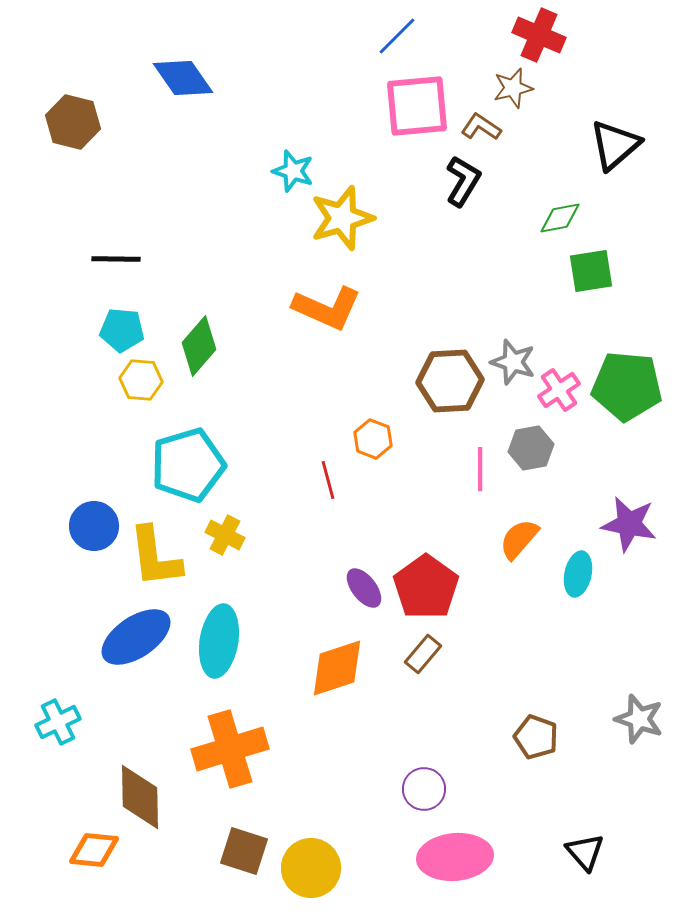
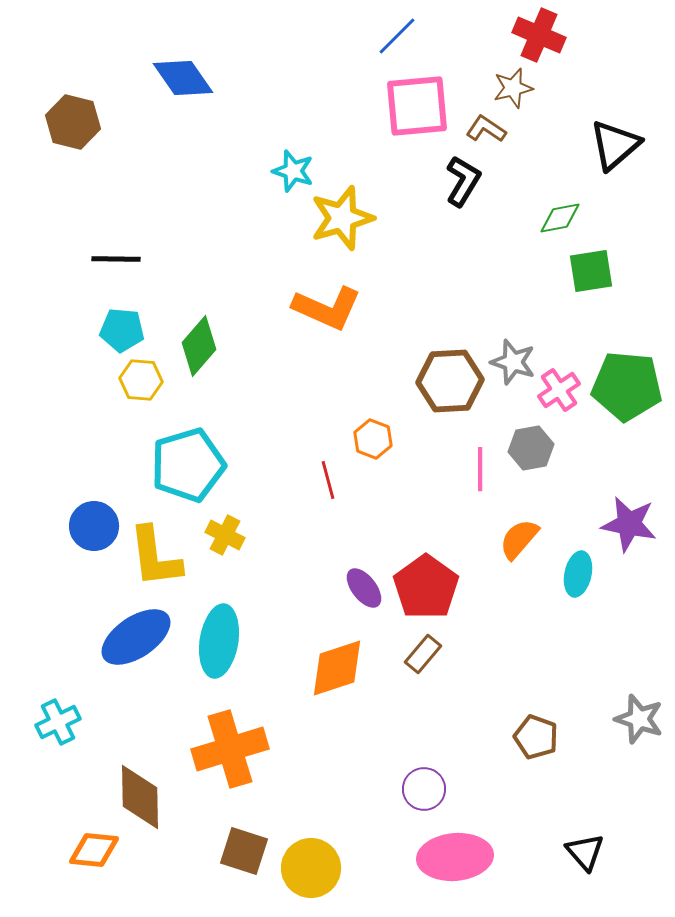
brown L-shape at (481, 127): moved 5 px right, 2 px down
